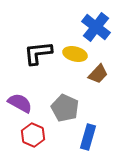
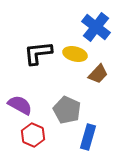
purple semicircle: moved 2 px down
gray pentagon: moved 2 px right, 2 px down
